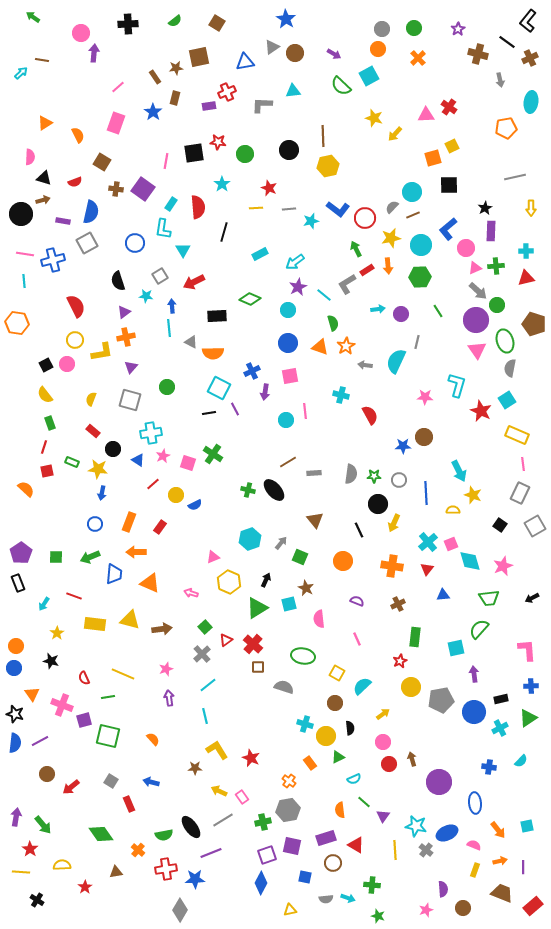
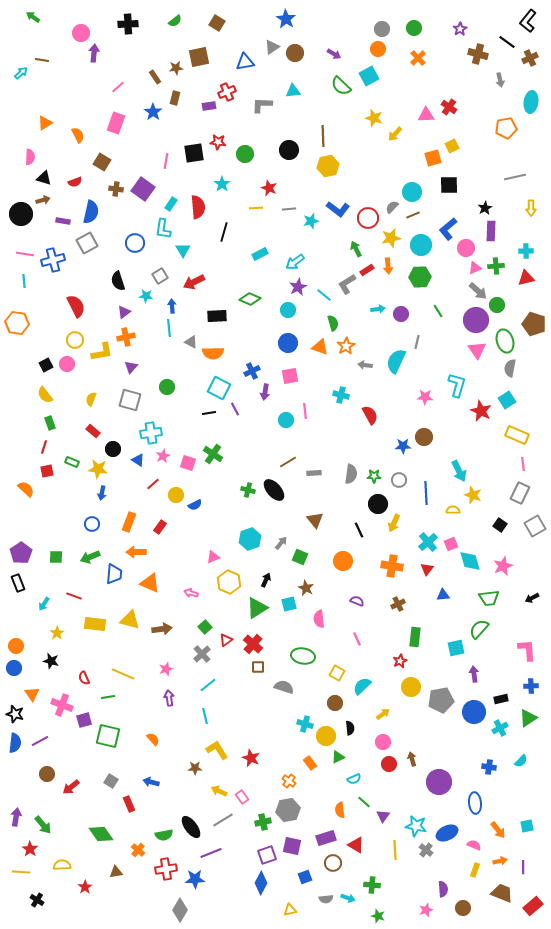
purple star at (458, 29): moved 2 px right
red circle at (365, 218): moved 3 px right
blue circle at (95, 524): moved 3 px left
blue square at (305, 877): rotated 32 degrees counterclockwise
